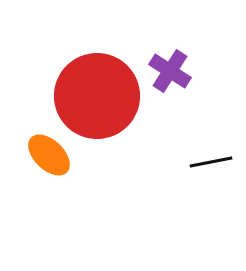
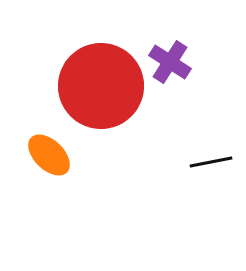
purple cross: moved 9 px up
red circle: moved 4 px right, 10 px up
